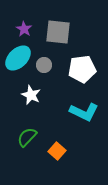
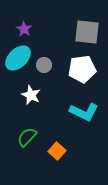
gray square: moved 29 px right
